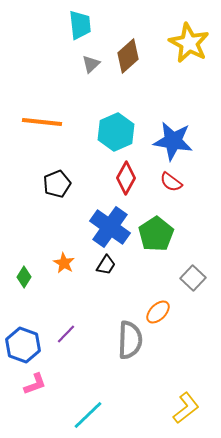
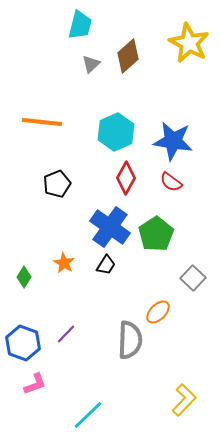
cyan trapezoid: rotated 20 degrees clockwise
blue hexagon: moved 2 px up
yellow L-shape: moved 2 px left, 8 px up; rotated 8 degrees counterclockwise
